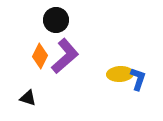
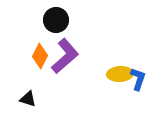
black triangle: moved 1 px down
